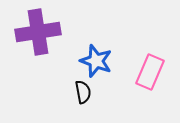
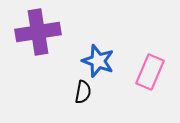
blue star: moved 2 px right
black semicircle: rotated 20 degrees clockwise
